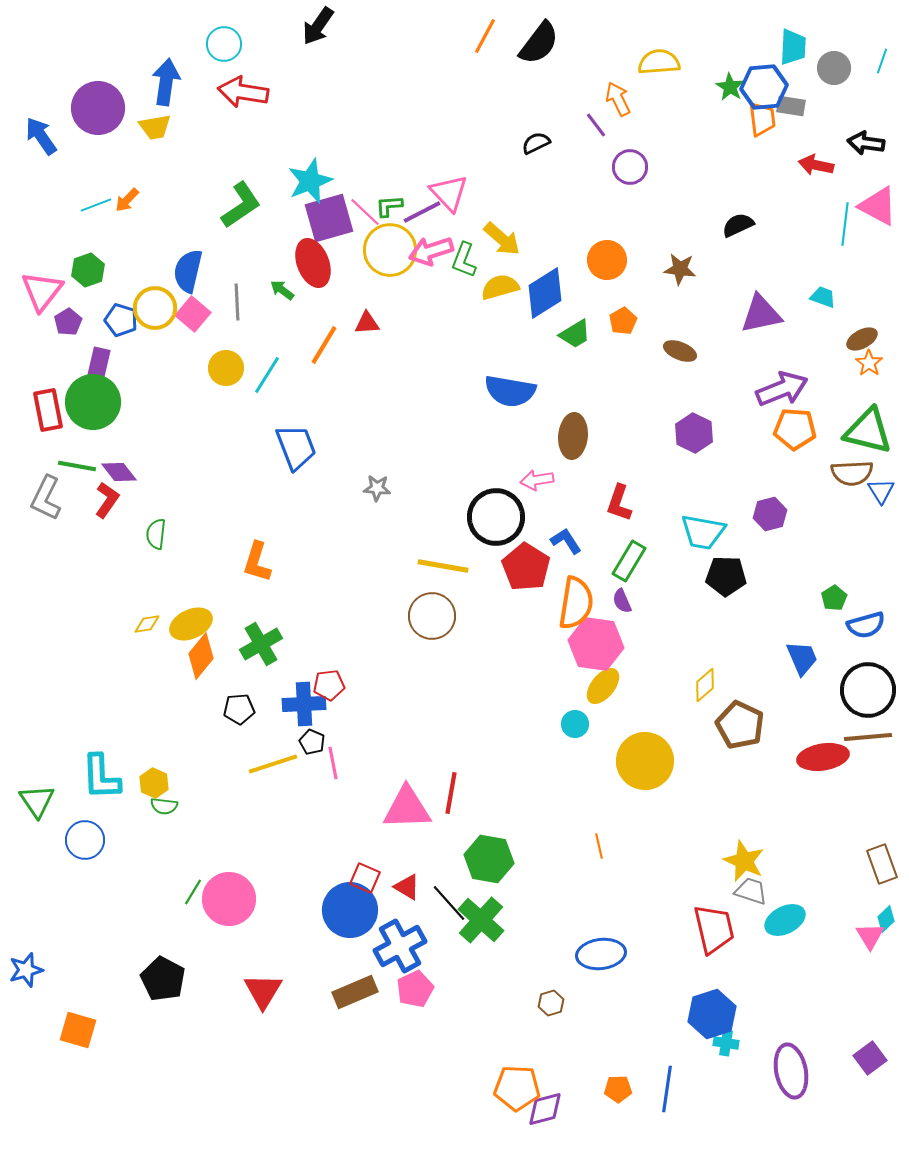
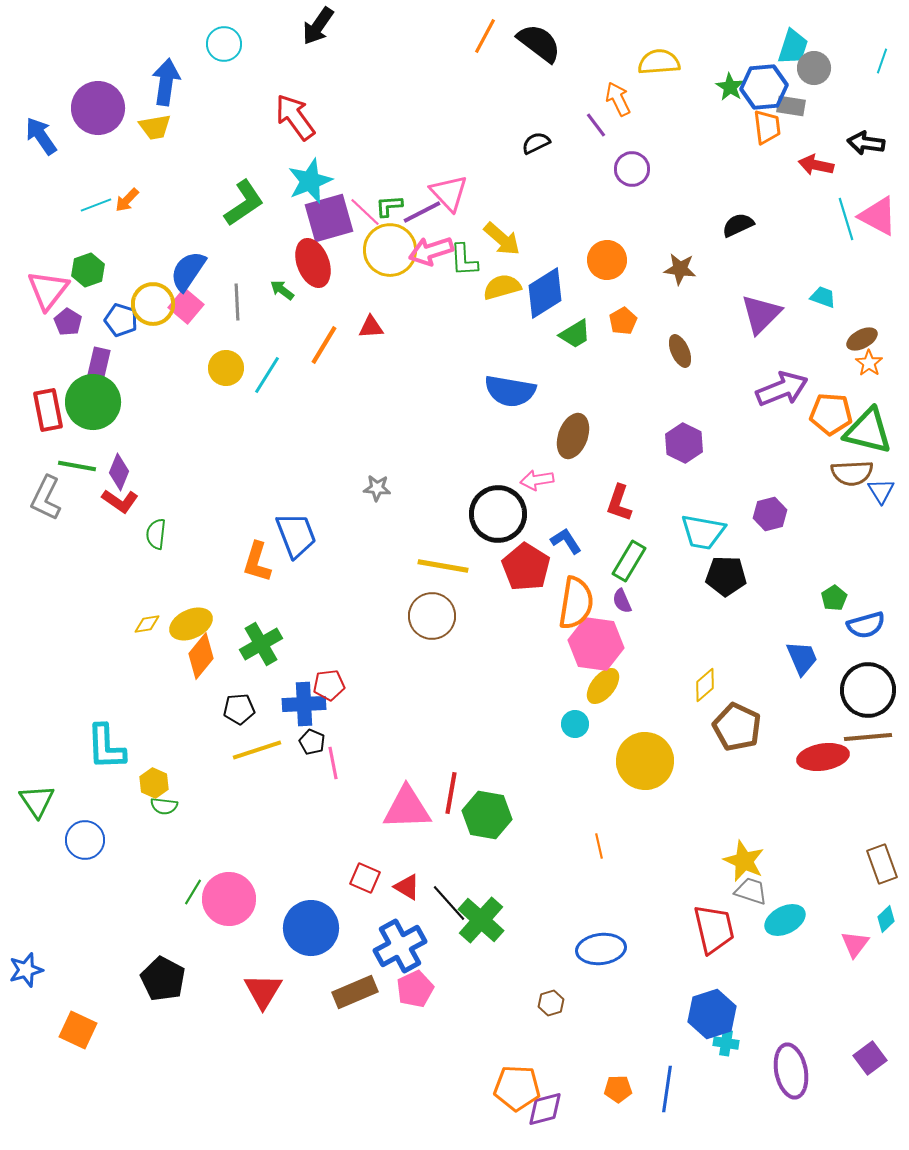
black semicircle at (539, 43): rotated 90 degrees counterclockwise
cyan trapezoid at (793, 47): rotated 15 degrees clockwise
gray circle at (834, 68): moved 20 px left
red arrow at (243, 92): moved 52 px right, 25 px down; rotated 45 degrees clockwise
orange trapezoid at (762, 119): moved 5 px right, 8 px down
purple circle at (630, 167): moved 2 px right, 2 px down
green L-shape at (241, 205): moved 3 px right, 2 px up
pink triangle at (878, 206): moved 10 px down
cyan line at (845, 224): moved 1 px right, 5 px up; rotated 24 degrees counterclockwise
green L-shape at (464, 260): rotated 24 degrees counterclockwise
blue semicircle at (188, 271): rotated 21 degrees clockwise
yellow semicircle at (500, 287): moved 2 px right
pink triangle at (42, 291): moved 6 px right, 1 px up
yellow circle at (155, 308): moved 2 px left, 4 px up
pink square at (193, 314): moved 7 px left, 8 px up
purple triangle at (761, 314): rotated 33 degrees counterclockwise
purple pentagon at (68, 322): rotated 8 degrees counterclockwise
red triangle at (367, 323): moved 4 px right, 4 px down
brown ellipse at (680, 351): rotated 44 degrees clockwise
orange pentagon at (795, 429): moved 36 px right, 15 px up
purple hexagon at (694, 433): moved 10 px left, 10 px down
brown ellipse at (573, 436): rotated 15 degrees clockwise
blue trapezoid at (296, 447): moved 88 px down
purple diamond at (119, 472): rotated 60 degrees clockwise
red L-shape at (107, 500): moved 13 px right, 1 px down; rotated 90 degrees clockwise
black circle at (496, 517): moved 2 px right, 3 px up
brown pentagon at (740, 725): moved 3 px left, 2 px down
yellow line at (273, 764): moved 16 px left, 14 px up
cyan L-shape at (101, 777): moved 5 px right, 30 px up
green hexagon at (489, 859): moved 2 px left, 44 px up
blue circle at (350, 910): moved 39 px left, 18 px down
pink triangle at (870, 936): moved 15 px left, 8 px down; rotated 8 degrees clockwise
blue ellipse at (601, 954): moved 5 px up
orange square at (78, 1030): rotated 9 degrees clockwise
